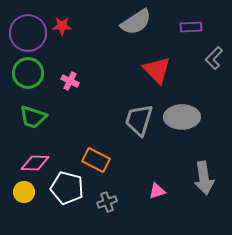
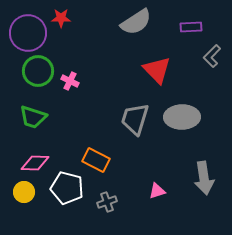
red star: moved 1 px left, 8 px up
gray L-shape: moved 2 px left, 2 px up
green circle: moved 10 px right, 2 px up
gray trapezoid: moved 4 px left, 1 px up
